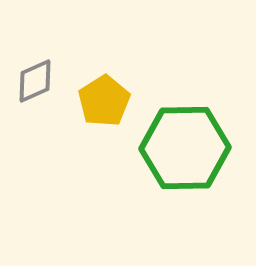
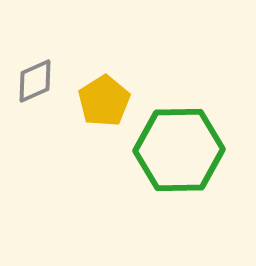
green hexagon: moved 6 px left, 2 px down
